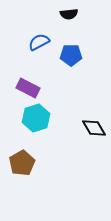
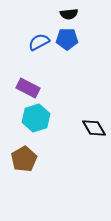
blue pentagon: moved 4 px left, 16 px up
brown pentagon: moved 2 px right, 4 px up
